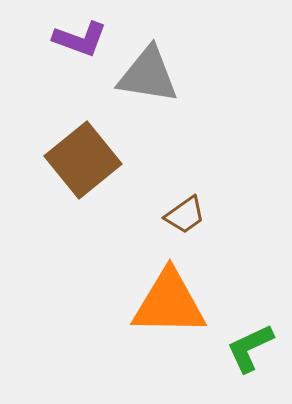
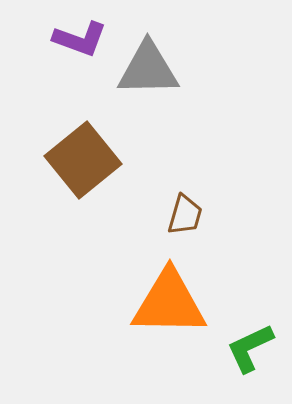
gray triangle: moved 6 px up; rotated 10 degrees counterclockwise
brown trapezoid: rotated 39 degrees counterclockwise
